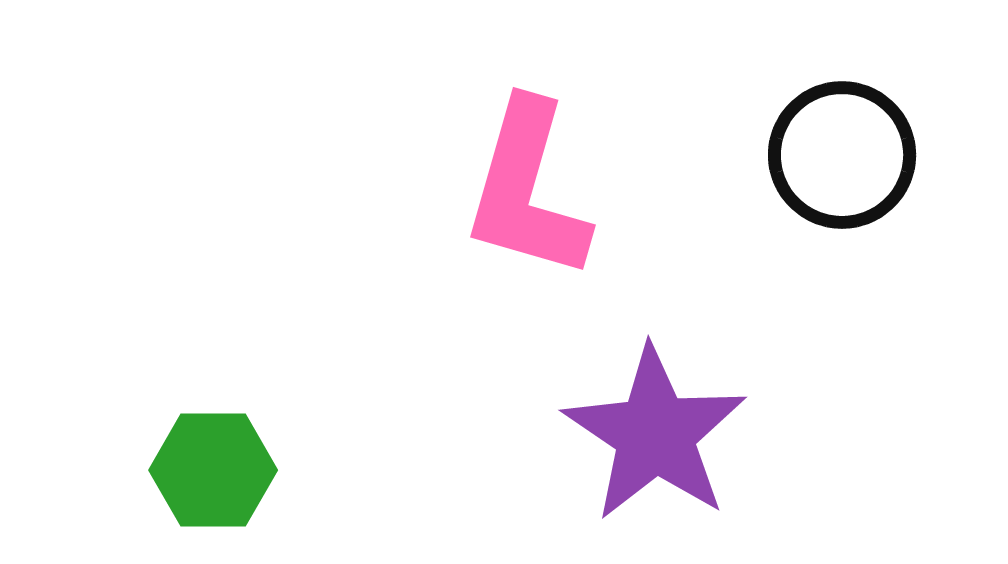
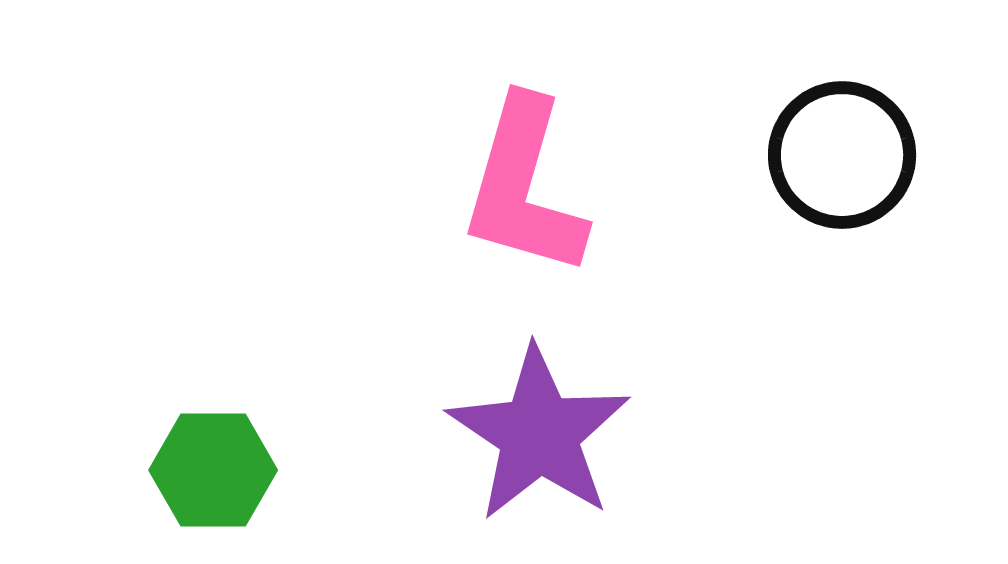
pink L-shape: moved 3 px left, 3 px up
purple star: moved 116 px left
